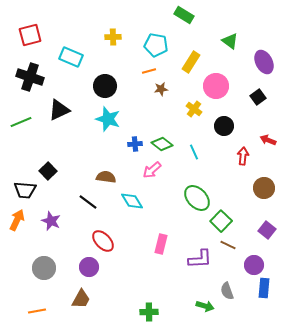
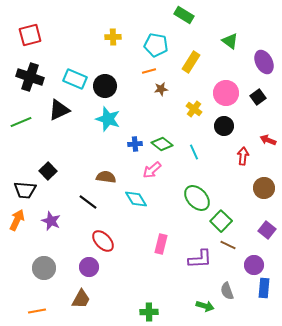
cyan rectangle at (71, 57): moved 4 px right, 22 px down
pink circle at (216, 86): moved 10 px right, 7 px down
cyan diamond at (132, 201): moved 4 px right, 2 px up
